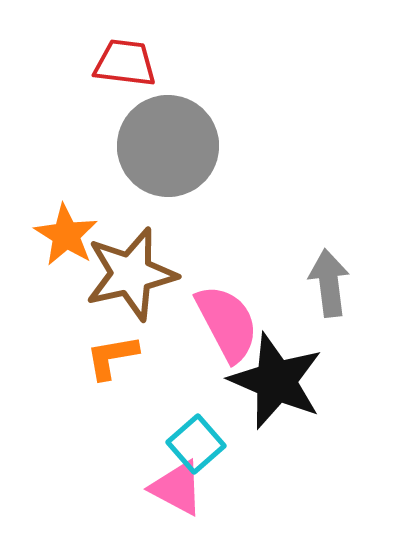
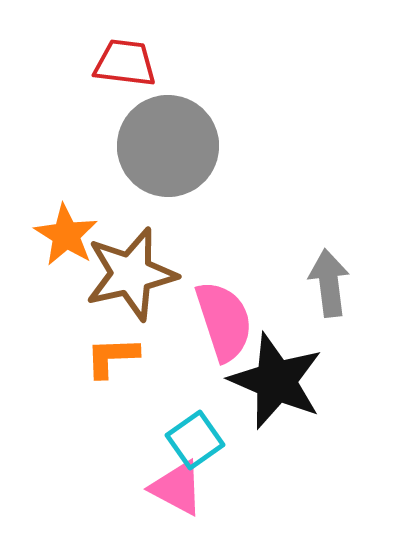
pink semicircle: moved 3 px left, 2 px up; rotated 10 degrees clockwise
orange L-shape: rotated 8 degrees clockwise
cyan square: moved 1 px left, 4 px up; rotated 6 degrees clockwise
